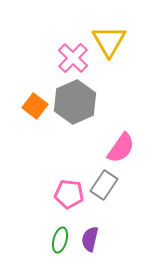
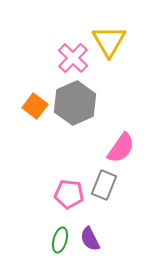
gray hexagon: moved 1 px down
gray rectangle: rotated 12 degrees counterclockwise
purple semicircle: rotated 40 degrees counterclockwise
